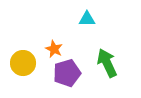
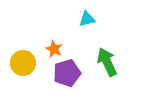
cyan triangle: rotated 12 degrees counterclockwise
green arrow: moved 1 px up
